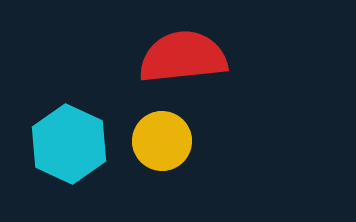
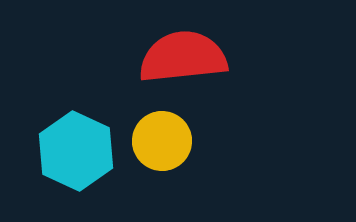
cyan hexagon: moved 7 px right, 7 px down
